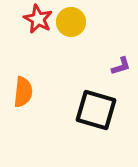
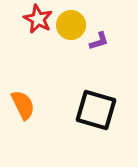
yellow circle: moved 3 px down
purple L-shape: moved 22 px left, 25 px up
orange semicircle: moved 13 px down; rotated 32 degrees counterclockwise
